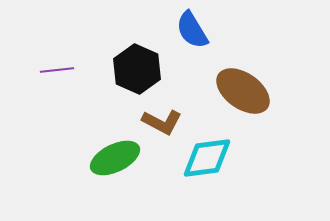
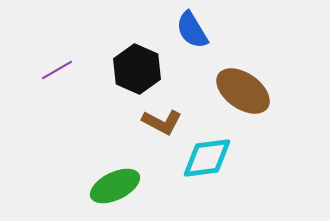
purple line: rotated 24 degrees counterclockwise
green ellipse: moved 28 px down
